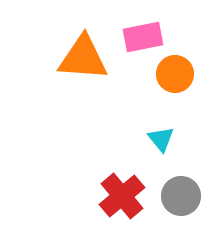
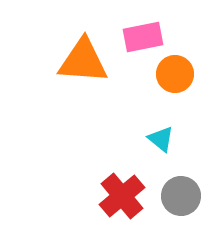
orange triangle: moved 3 px down
cyan triangle: rotated 12 degrees counterclockwise
